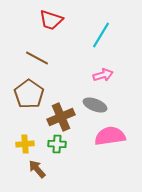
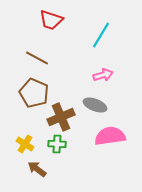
brown pentagon: moved 5 px right, 1 px up; rotated 12 degrees counterclockwise
yellow cross: rotated 36 degrees clockwise
brown arrow: rotated 12 degrees counterclockwise
